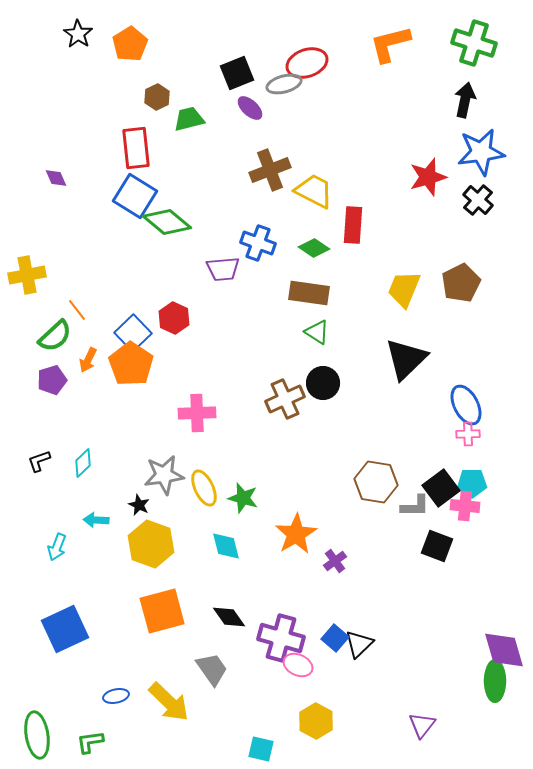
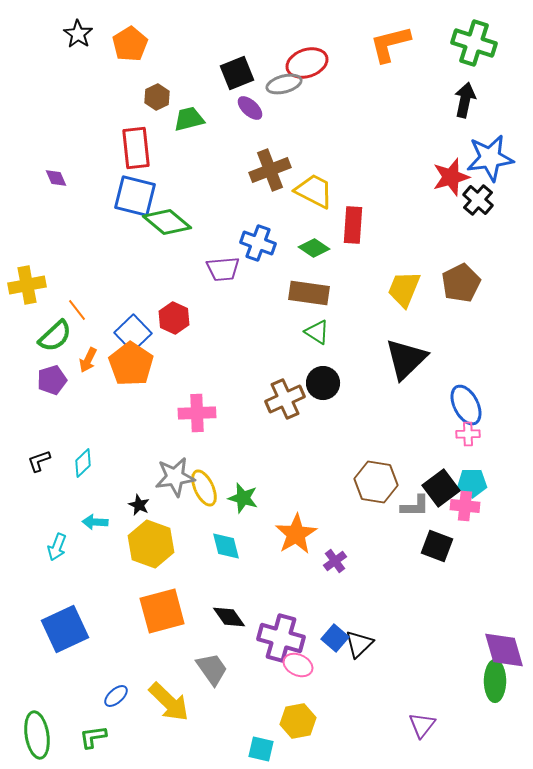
blue star at (481, 152): moved 9 px right, 6 px down
red star at (428, 177): moved 23 px right
blue square at (135, 196): rotated 18 degrees counterclockwise
yellow cross at (27, 275): moved 10 px down
gray star at (164, 475): moved 11 px right, 2 px down
cyan arrow at (96, 520): moved 1 px left, 2 px down
blue ellipse at (116, 696): rotated 30 degrees counterclockwise
yellow hexagon at (316, 721): moved 18 px left; rotated 20 degrees clockwise
green L-shape at (90, 742): moved 3 px right, 5 px up
